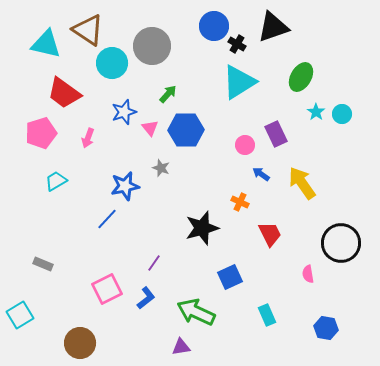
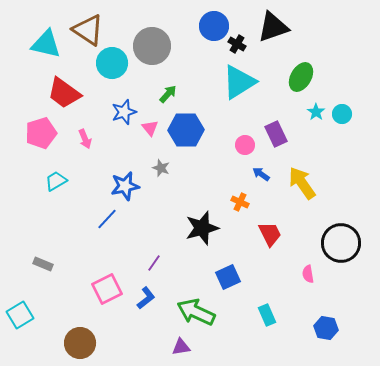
pink arrow at (88, 138): moved 3 px left, 1 px down; rotated 42 degrees counterclockwise
blue square at (230, 277): moved 2 px left
